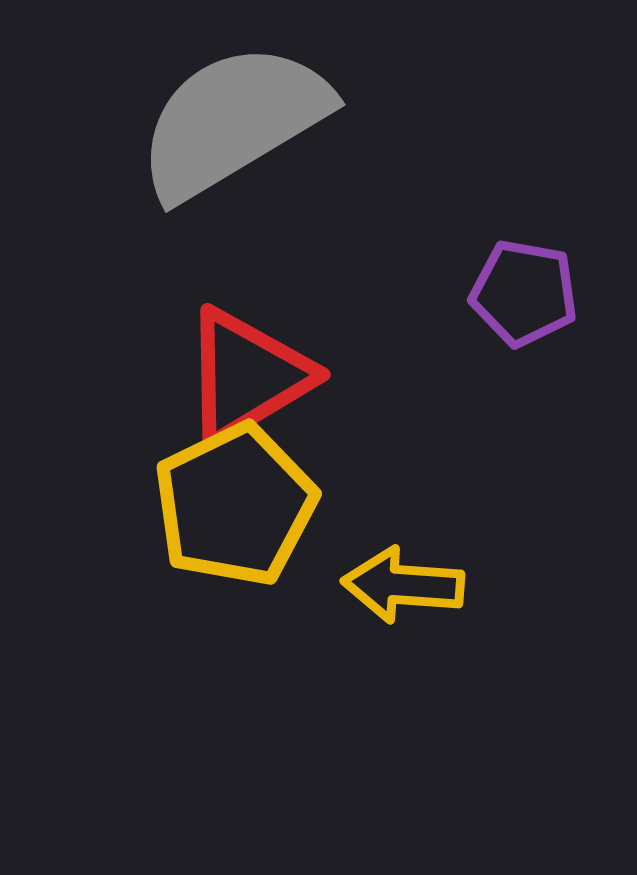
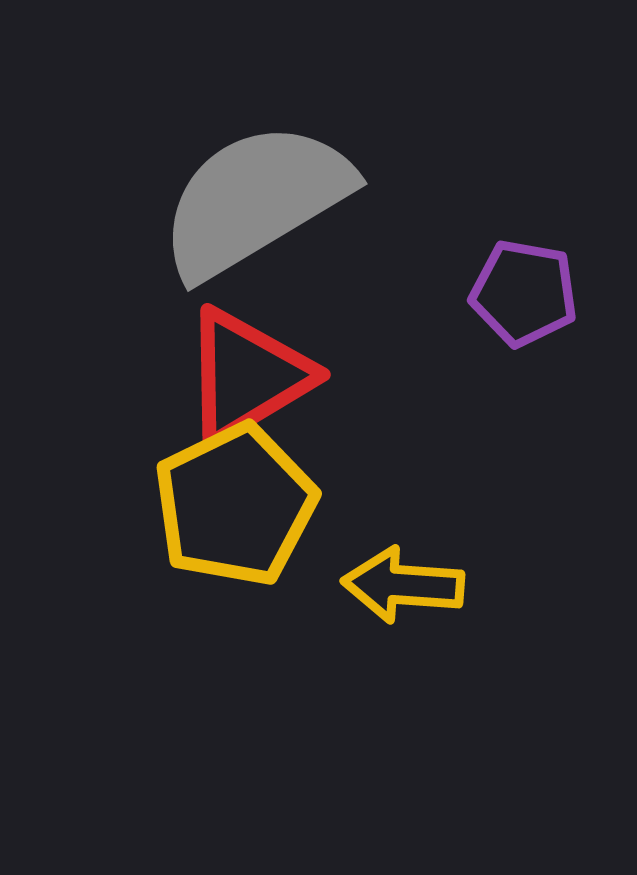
gray semicircle: moved 22 px right, 79 px down
